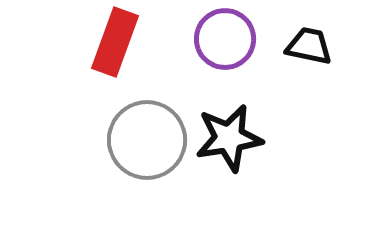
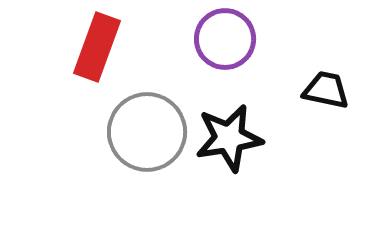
red rectangle: moved 18 px left, 5 px down
black trapezoid: moved 17 px right, 44 px down
gray circle: moved 8 px up
